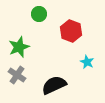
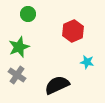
green circle: moved 11 px left
red hexagon: moved 2 px right; rotated 15 degrees clockwise
cyan star: rotated 16 degrees counterclockwise
black semicircle: moved 3 px right
